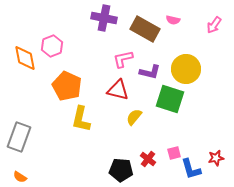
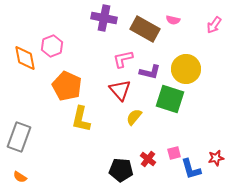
red triangle: moved 2 px right; rotated 35 degrees clockwise
